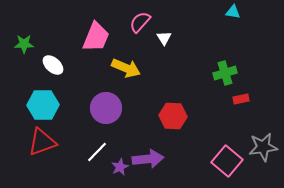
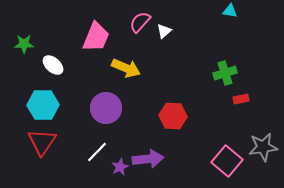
cyan triangle: moved 3 px left, 1 px up
white triangle: moved 7 px up; rotated 21 degrees clockwise
red triangle: rotated 36 degrees counterclockwise
